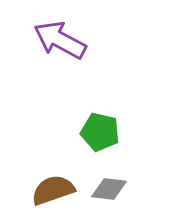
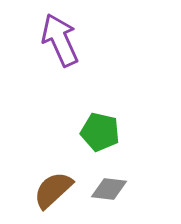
purple arrow: rotated 38 degrees clockwise
brown semicircle: rotated 24 degrees counterclockwise
